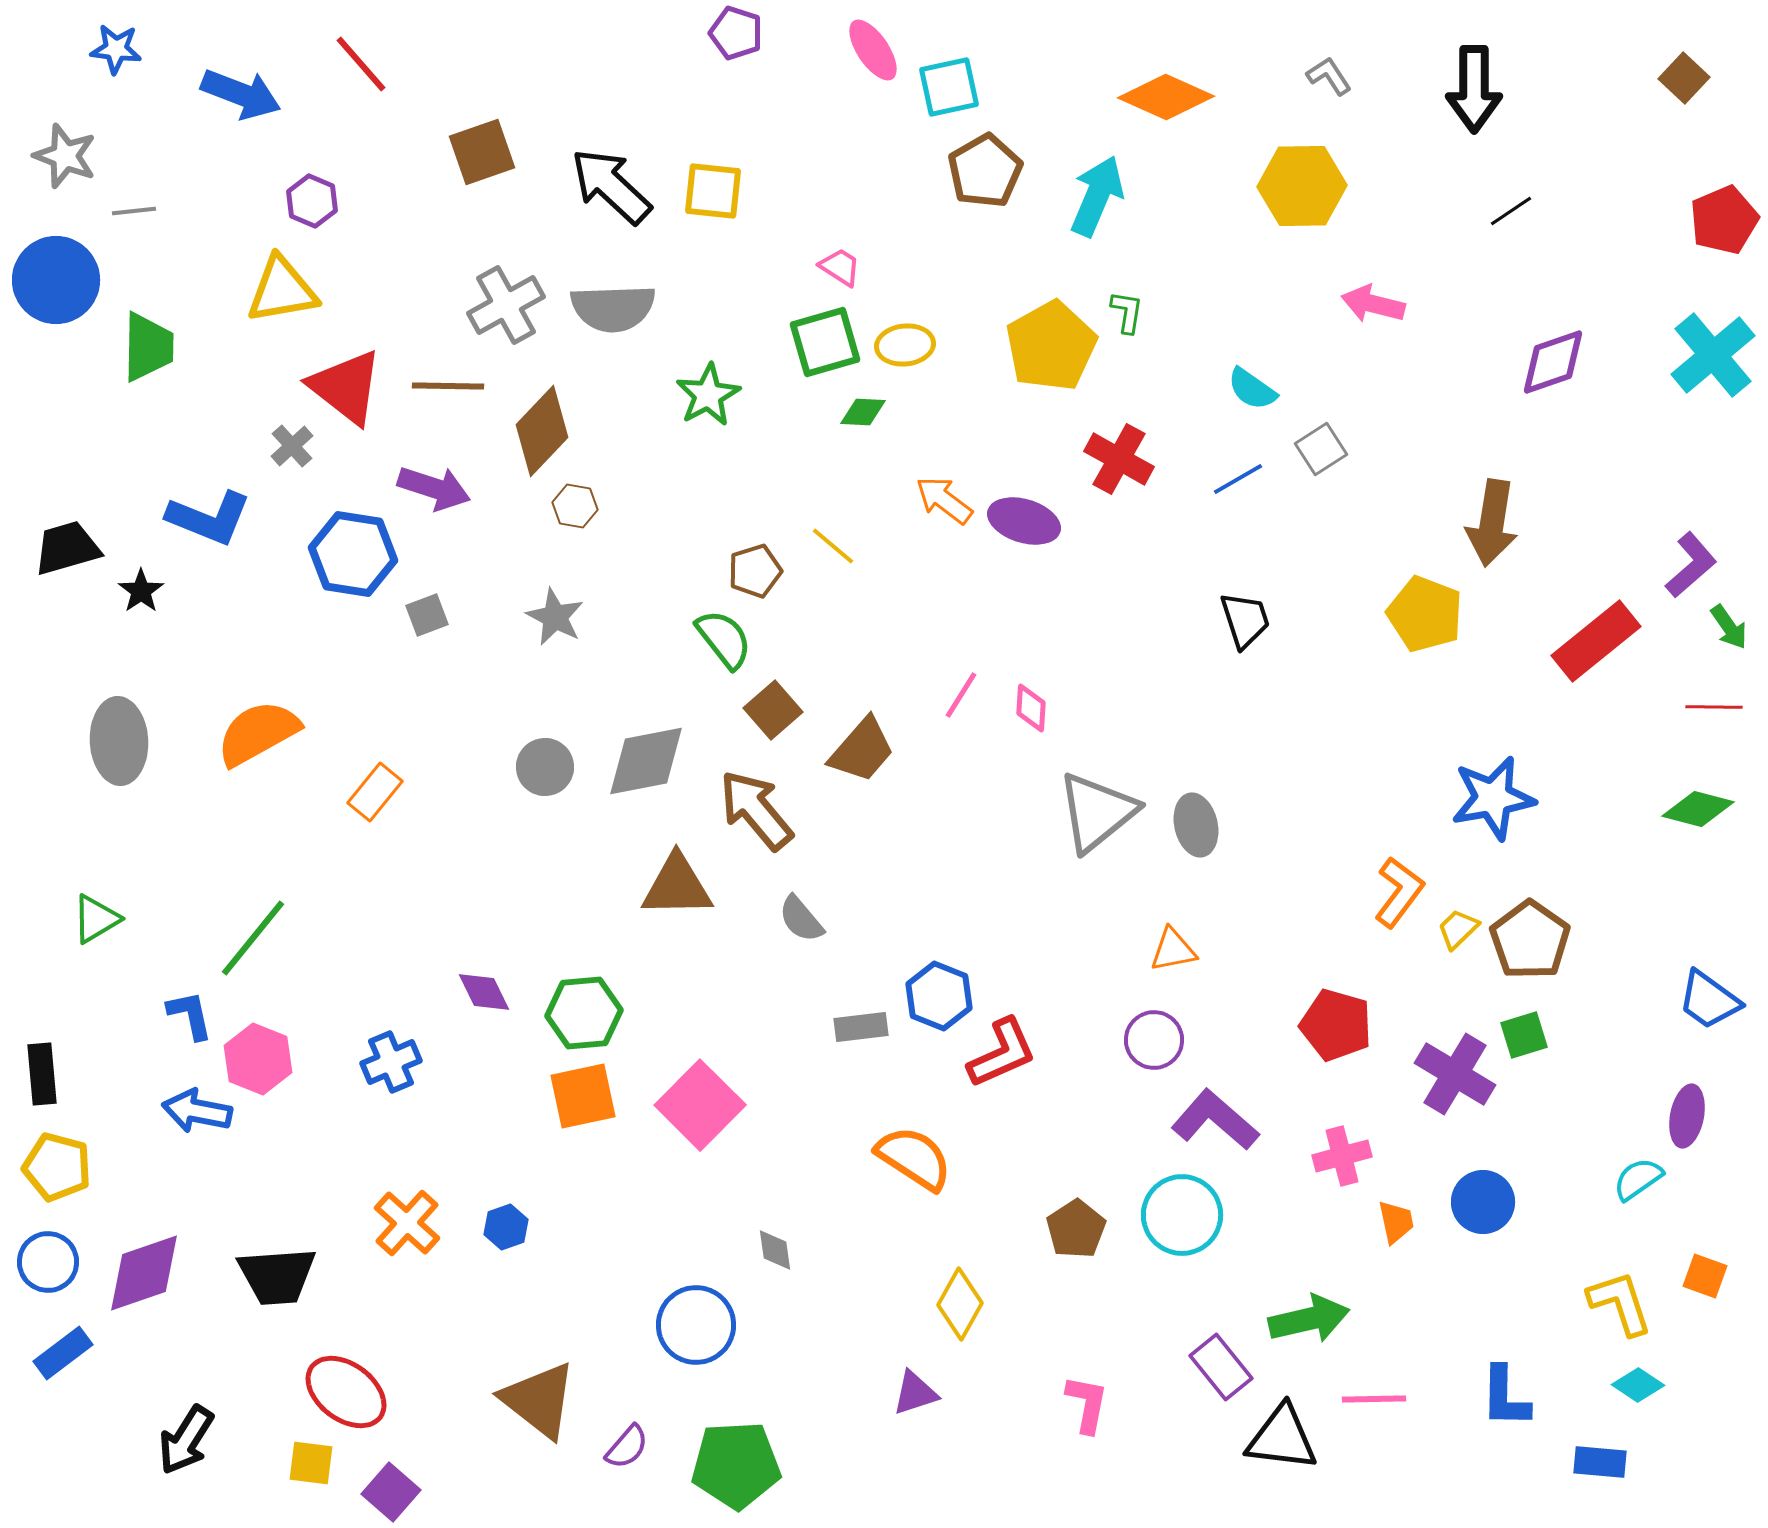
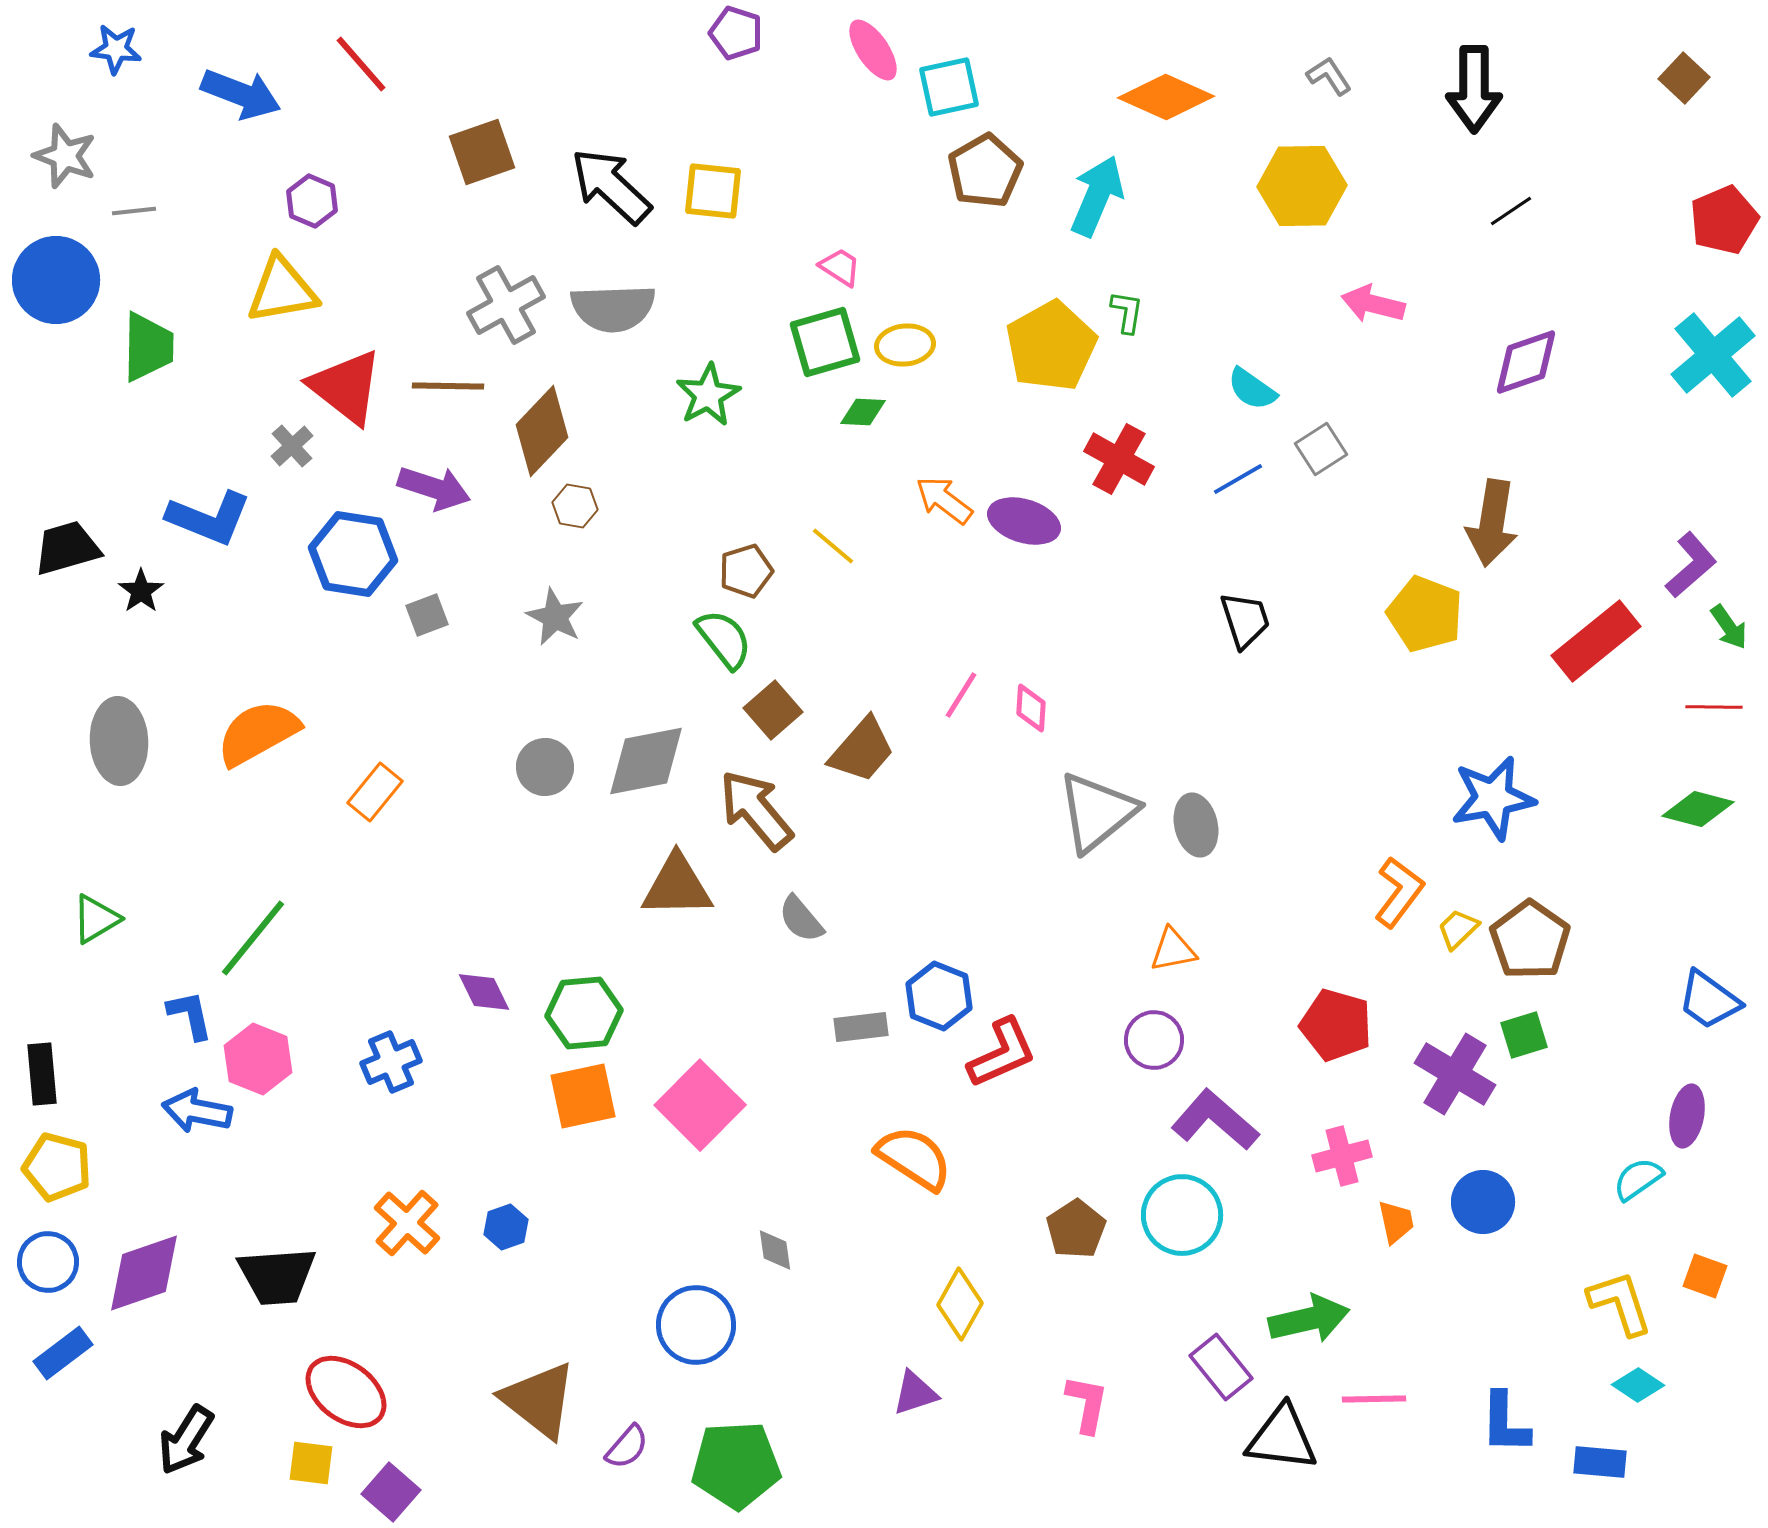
purple diamond at (1553, 362): moved 27 px left
brown pentagon at (755, 571): moved 9 px left
blue L-shape at (1505, 1397): moved 26 px down
